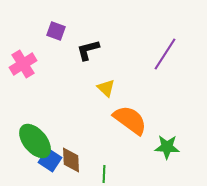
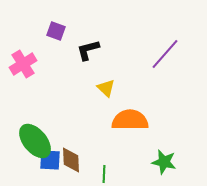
purple line: rotated 8 degrees clockwise
orange semicircle: rotated 36 degrees counterclockwise
green star: moved 3 px left, 15 px down; rotated 10 degrees clockwise
blue square: rotated 30 degrees counterclockwise
